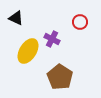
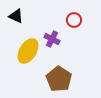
black triangle: moved 2 px up
red circle: moved 6 px left, 2 px up
brown pentagon: moved 1 px left, 2 px down
